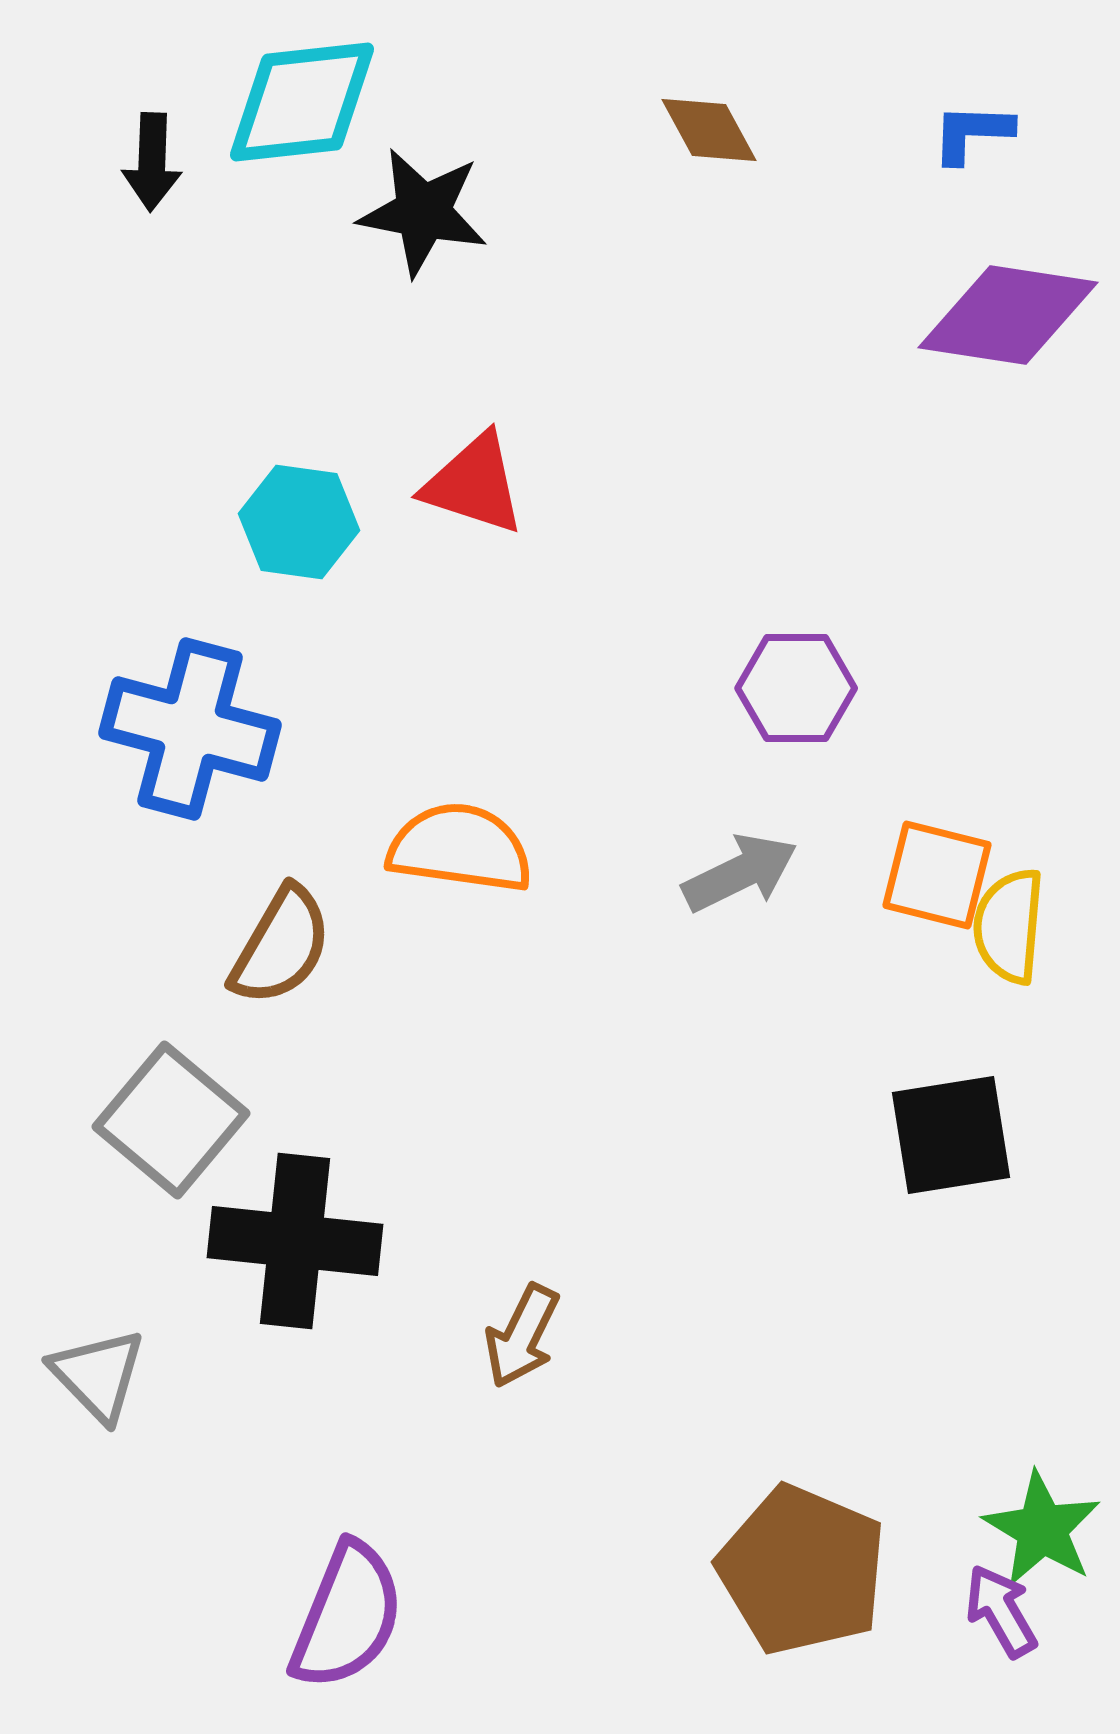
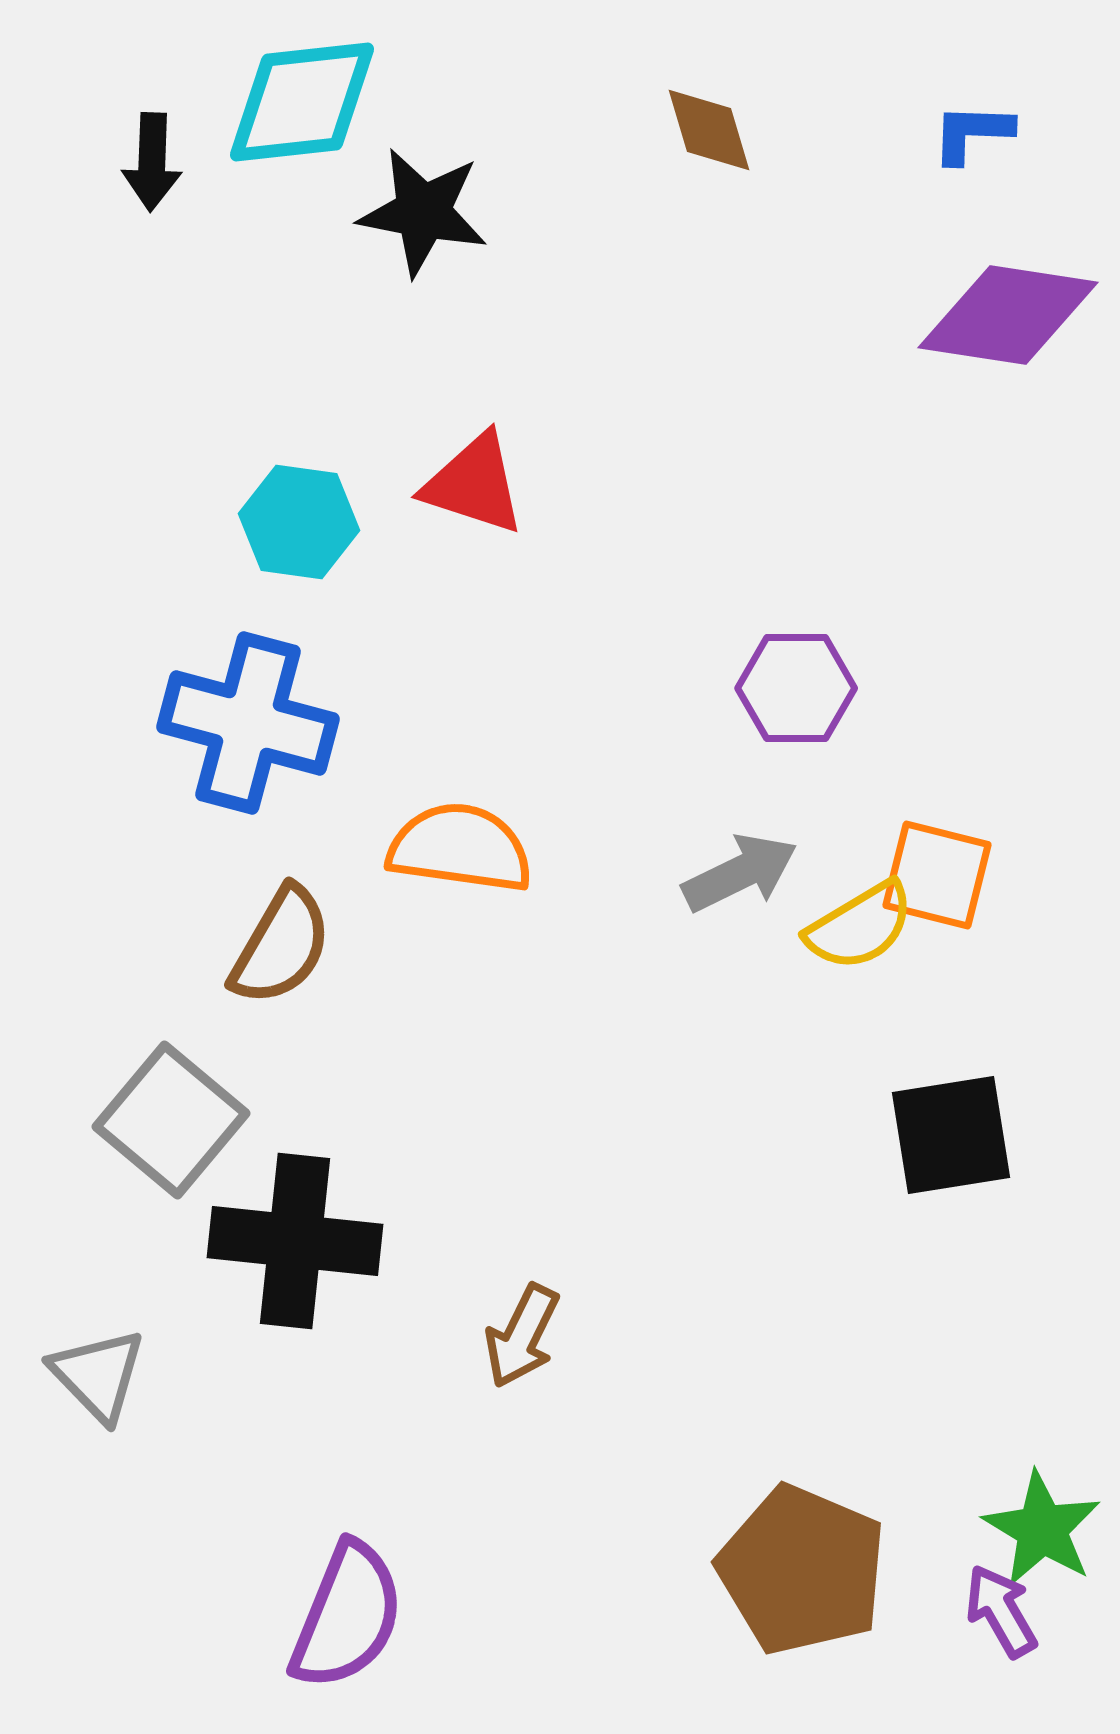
brown diamond: rotated 12 degrees clockwise
blue cross: moved 58 px right, 6 px up
yellow semicircle: moved 149 px left; rotated 126 degrees counterclockwise
